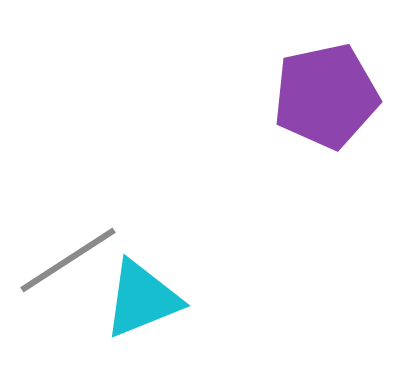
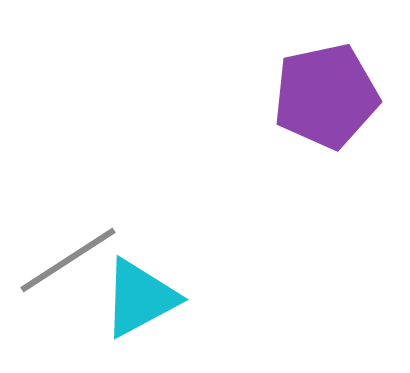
cyan triangle: moved 2 px left, 1 px up; rotated 6 degrees counterclockwise
